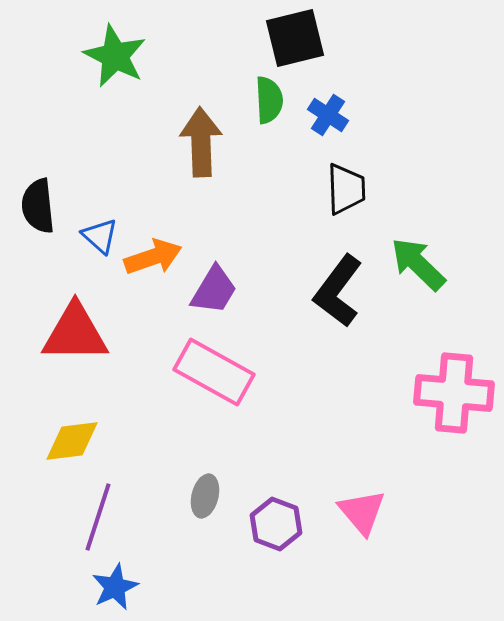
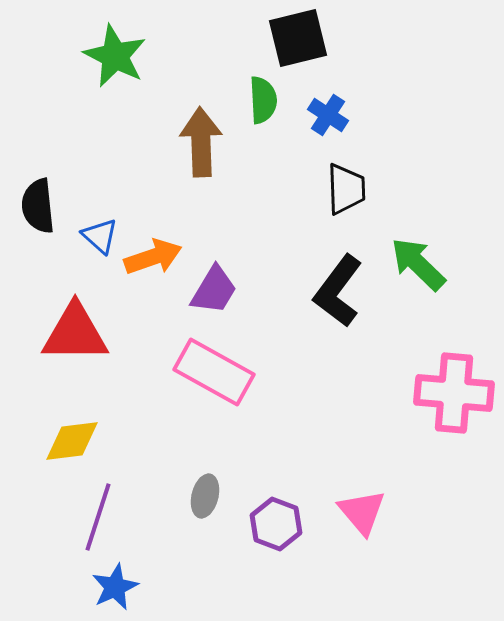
black square: moved 3 px right
green semicircle: moved 6 px left
